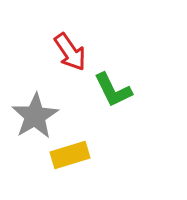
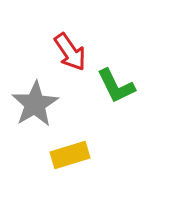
green L-shape: moved 3 px right, 4 px up
gray star: moved 12 px up
